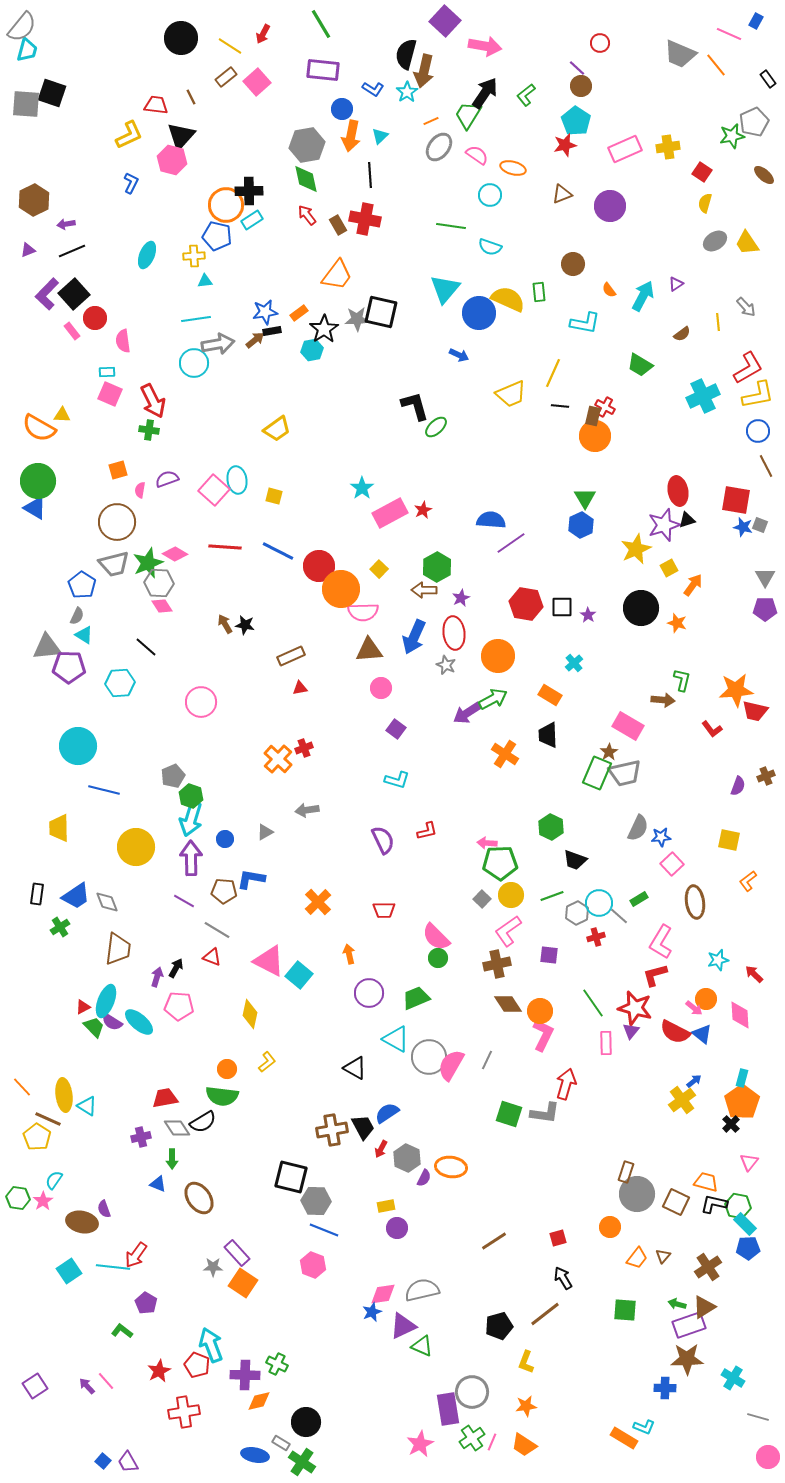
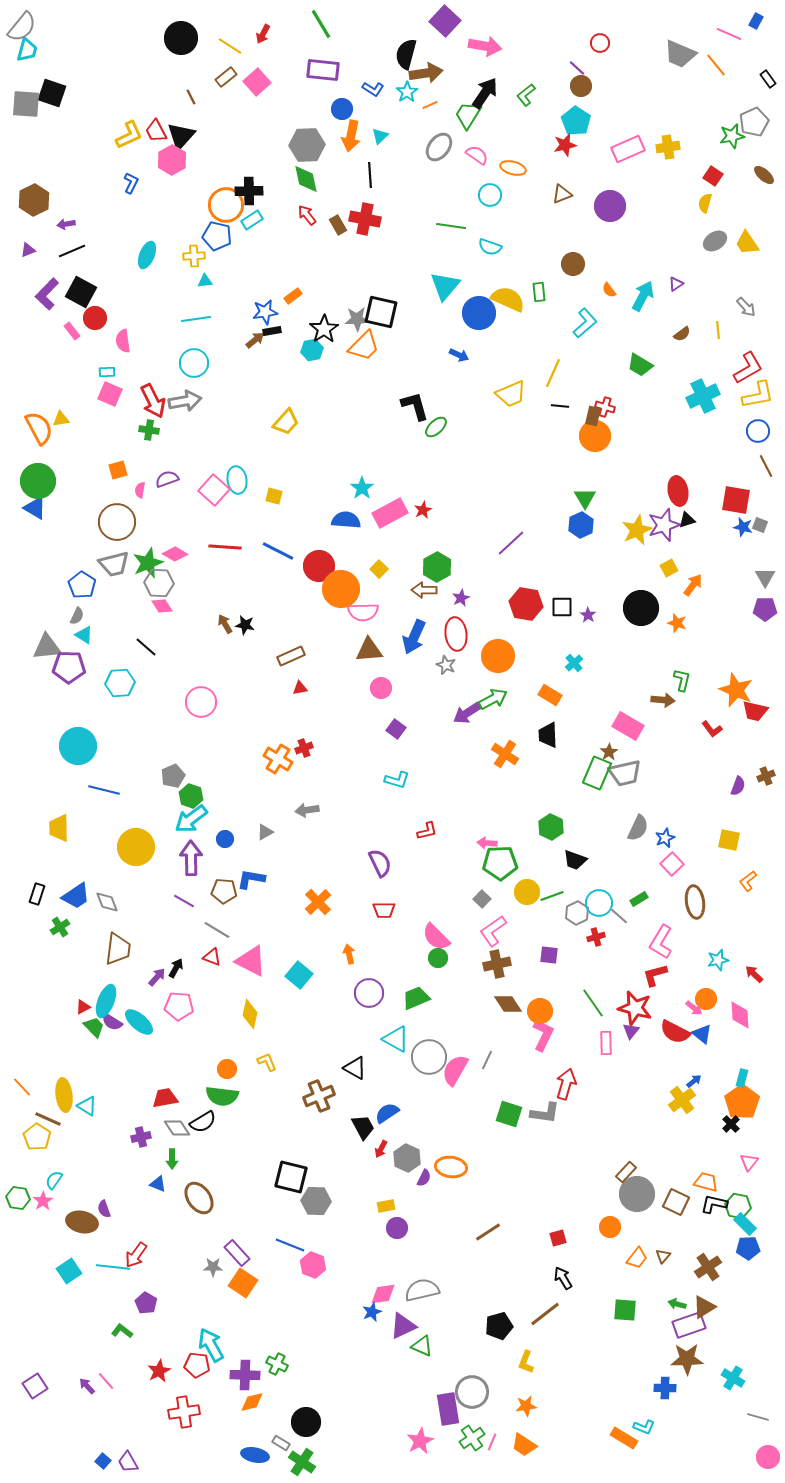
brown arrow at (424, 71): moved 2 px right, 2 px down; rotated 112 degrees counterclockwise
red trapezoid at (156, 105): moved 26 px down; rotated 125 degrees counterclockwise
orange line at (431, 121): moved 1 px left, 16 px up
gray hexagon at (307, 145): rotated 8 degrees clockwise
pink rectangle at (625, 149): moved 3 px right
pink hexagon at (172, 160): rotated 16 degrees clockwise
red square at (702, 172): moved 11 px right, 4 px down
orange trapezoid at (337, 275): moved 27 px right, 71 px down; rotated 8 degrees clockwise
cyan triangle at (445, 289): moved 3 px up
black square at (74, 294): moved 7 px right, 2 px up; rotated 20 degrees counterclockwise
orange rectangle at (299, 313): moved 6 px left, 17 px up
yellow line at (718, 322): moved 8 px down
cyan L-shape at (585, 323): rotated 52 degrees counterclockwise
gray arrow at (218, 344): moved 33 px left, 57 px down
red cross at (605, 407): rotated 12 degrees counterclockwise
yellow triangle at (62, 415): moved 1 px left, 4 px down; rotated 12 degrees counterclockwise
orange semicircle at (39, 428): rotated 148 degrees counterclockwise
yellow trapezoid at (277, 429): moved 9 px right, 7 px up; rotated 12 degrees counterclockwise
blue semicircle at (491, 520): moved 145 px left
purple line at (511, 543): rotated 8 degrees counterclockwise
yellow star at (636, 549): moved 1 px right, 19 px up
red ellipse at (454, 633): moved 2 px right, 1 px down
orange star at (736, 690): rotated 28 degrees clockwise
orange cross at (278, 759): rotated 12 degrees counterclockwise
cyan arrow at (191, 819): rotated 36 degrees clockwise
blue star at (661, 837): moved 4 px right, 1 px down; rotated 18 degrees counterclockwise
purple semicircle at (383, 840): moved 3 px left, 23 px down
black rectangle at (37, 894): rotated 10 degrees clockwise
yellow circle at (511, 895): moved 16 px right, 3 px up
pink L-shape at (508, 931): moved 15 px left
pink triangle at (269, 961): moved 18 px left
purple arrow at (157, 977): rotated 24 degrees clockwise
yellow L-shape at (267, 1062): rotated 75 degrees counterclockwise
pink semicircle at (451, 1065): moved 4 px right, 5 px down
brown cross at (332, 1130): moved 13 px left, 34 px up; rotated 12 degrees counterclockwise
brown rectangle at (626, 1172): rotated 25 degrees clockwise
blue line at (324, 1230): moved 34 px left, 15 px down
brown line at (494, 1241): moved 6 px left, 9 px up
cyan arrow at (211, 1345): rotated 8 degrees counterclockwise
red pentagon at (197, 1365): rotated 15 degrees counterclockwise
orange diamond at (259, 1401): moved 7 px left, 1 px down
pink star at (420, 1444): moved 3 px up
